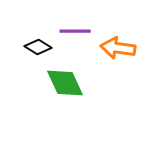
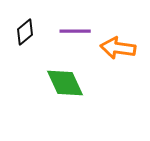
black diamond: moved 13 px left, 15 px up; rotated 72 degrees counterclockwise
